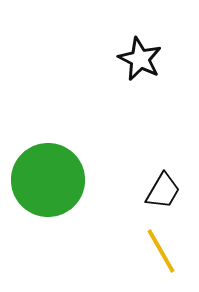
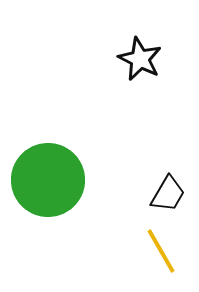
black trapezoid: moved 5 px right, 3 px down
